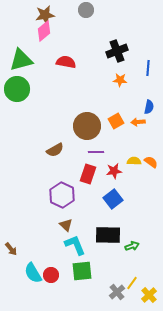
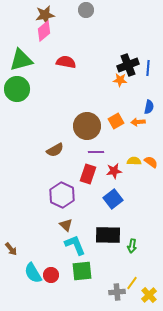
black cross: moved 11 px right, 14 px down
green arrow: rotated 120 degrees clockwise
gray cross: rotated 35 degrees clockwise
